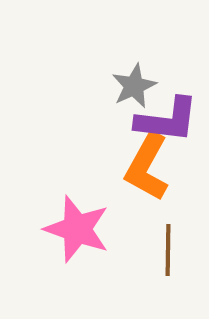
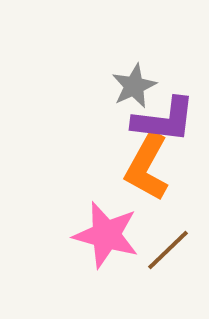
purple L-shape: moved 3 px left
pink star: moved 29 px right, 6 px down; rotated 4 degrees counterclockwise
brown line: rotated 45 degrees clockwise
